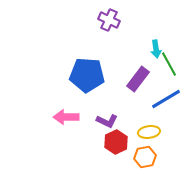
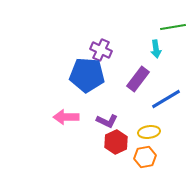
purple cross: moved 8 px left, 30 px down
green line: moved 4 px right, 37 px up; rotated 70 degrees counterclockwise
